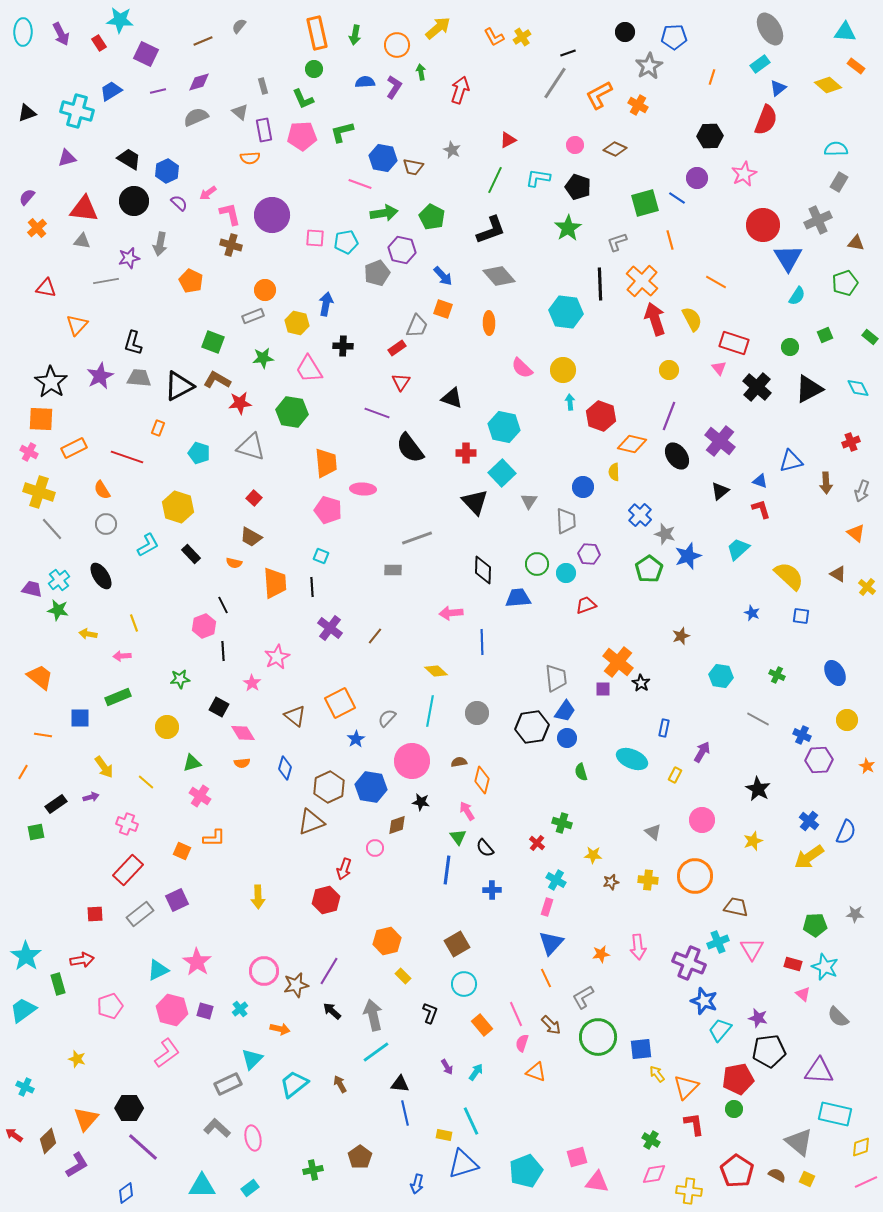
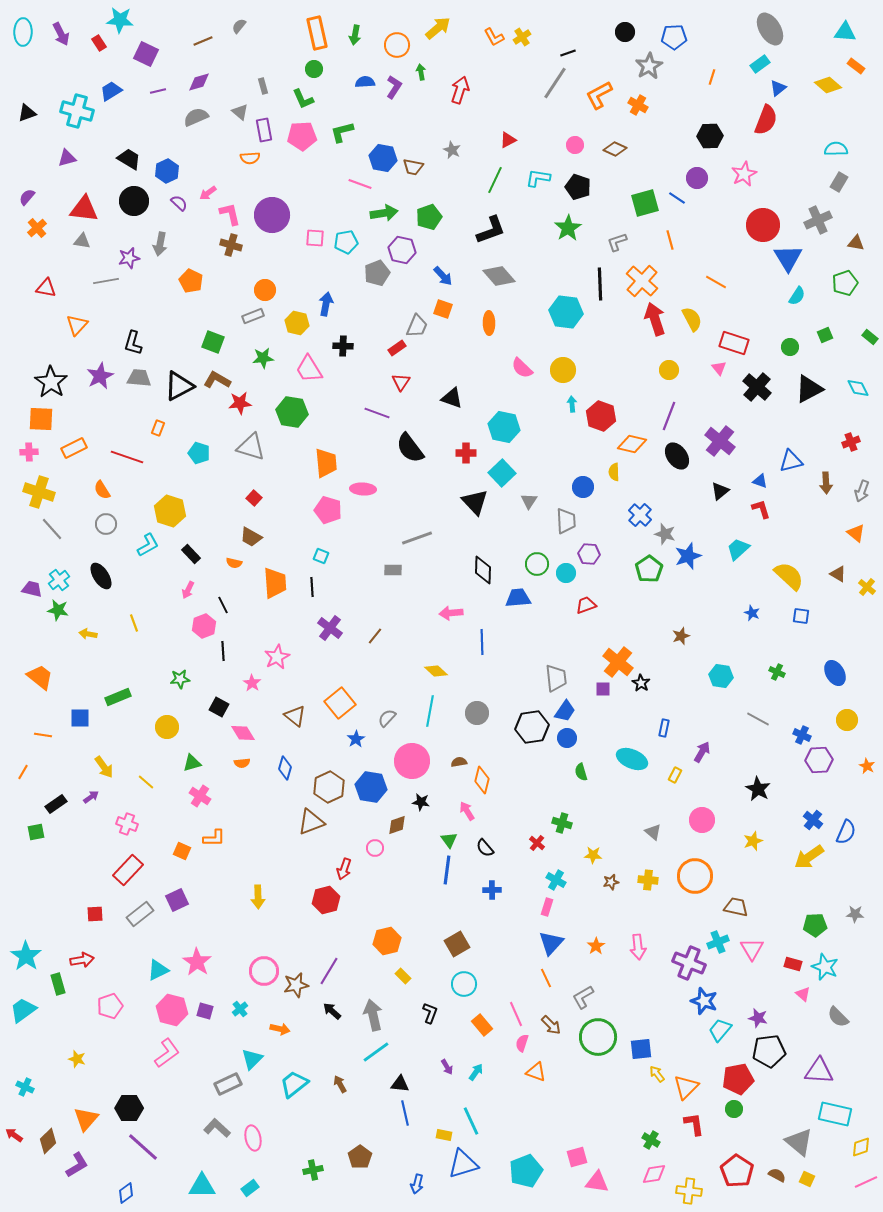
green pentagon at (432, 217): moved 3 px left; rotated 25 degrees clockwise
cyan arrow at (570, 402): moved 2 px right, 2 px down
pink cross at (29, 452): rotated 30 degrees counterclockwise
yellow hexagon at (178, 507): moved 8 px left, 4 px down
pink arrow at (122, 656): moved 66 px right, 66 px up; rotated 60 degrees counterclockwise
green cross at (777, 675): moved 3 px up
orange square at (340, 703): rotated 12 degrees counterclockwise
purple arrow at (91, 797): rotated 21 degrees counterclockwise
blue cross at (809, 821): moved 4 px right, 1 px up
green triangle at (458, 837): moved 9 px left, 3 px down
orange star at (601, 954): moved 5 px left, 8 px up; rotated 24 degrees counterclockwise
